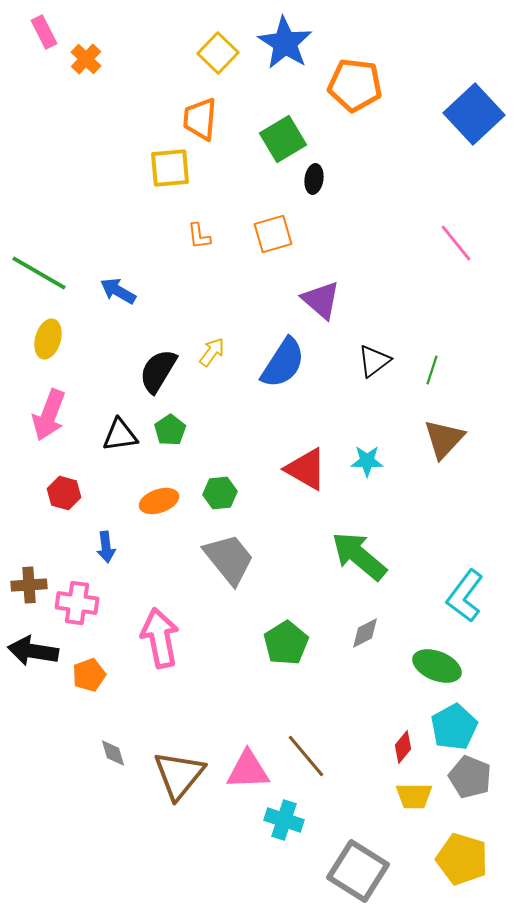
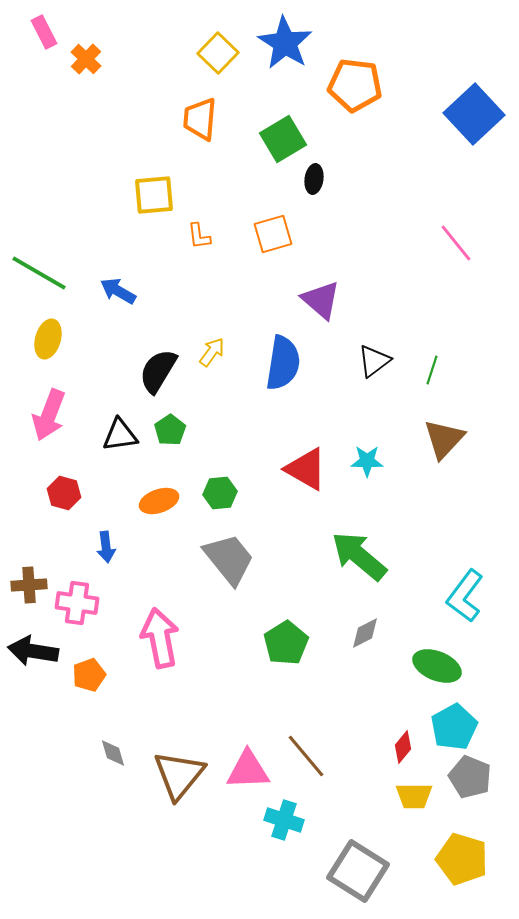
yellow square at (170, 168): moved 16 px left, 27 px down
blue semicircle at (283, 363): rotated 24 degrees counterclockwise
